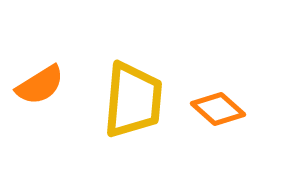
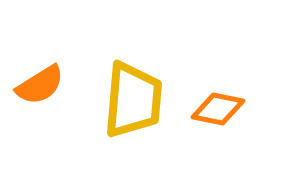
orange diamond: rotated 30 degrees counterclockwise
